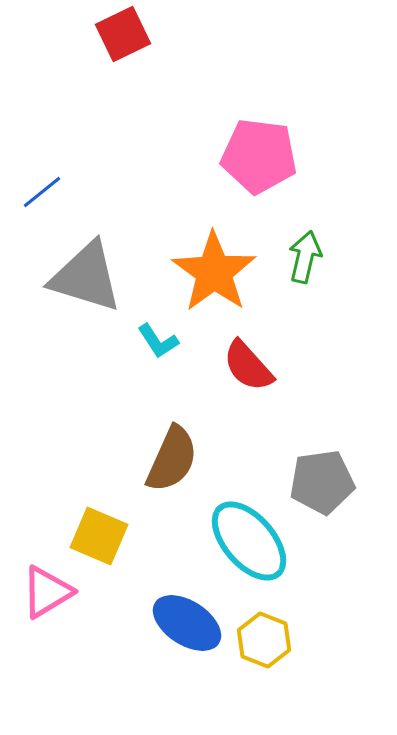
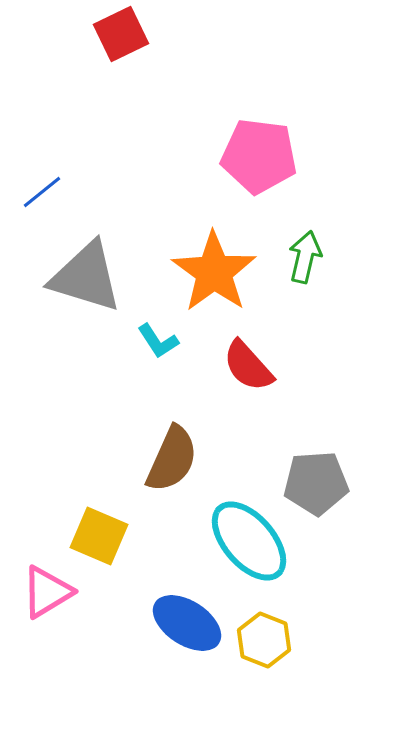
red square: moved 2 px left
gray pentagon: moved 6 px left, 1 px down; rotated 4 degrees clockwise
